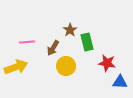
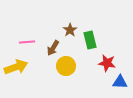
green rectangle: moved 3 px right, 2 px up
